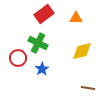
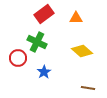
green cross: moved 1 px left, 1 px up
yellow diamond: rotated 55 degrees clockwise
blue star: moved 2 px right, 3 px down
